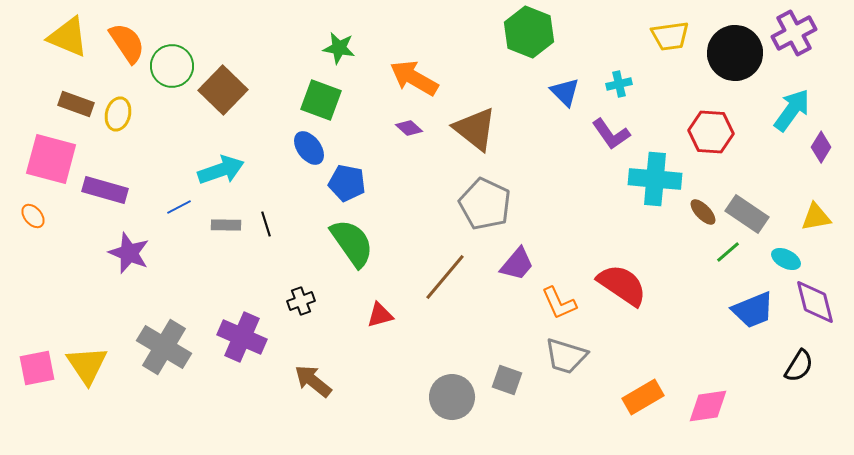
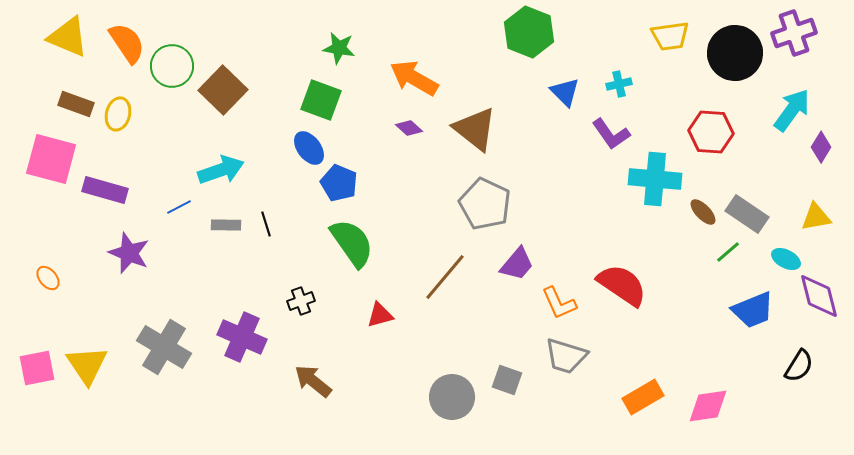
purple cross at (794, 33): rotated 9 degrees clockwise
blue pentagon at (347, 183): moved 8 px left; rotated 12 degrees clockwise
orange ellipse at (33, 216): moved 15 px right, 62 px down
purple diamond at (815, 302): moved 4 px right, 6 px up
